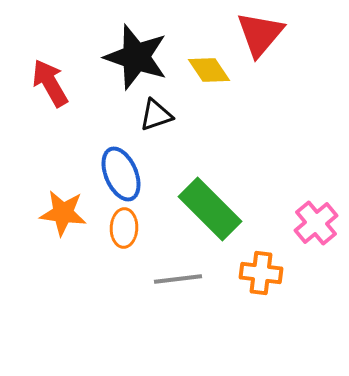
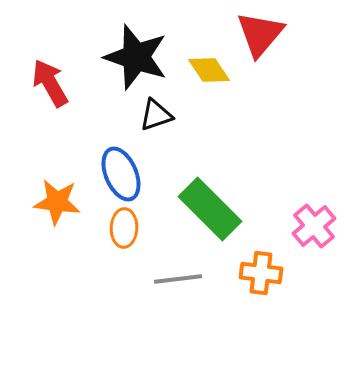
orange star: moved 6 px left, 11 px up
pink cross: moved 2 px left, 3 px down
